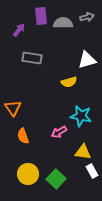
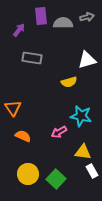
orange semicircle: rotated 133 degrees clockwise
